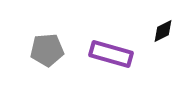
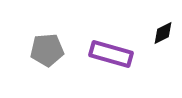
black diamond: moved 2 px down
